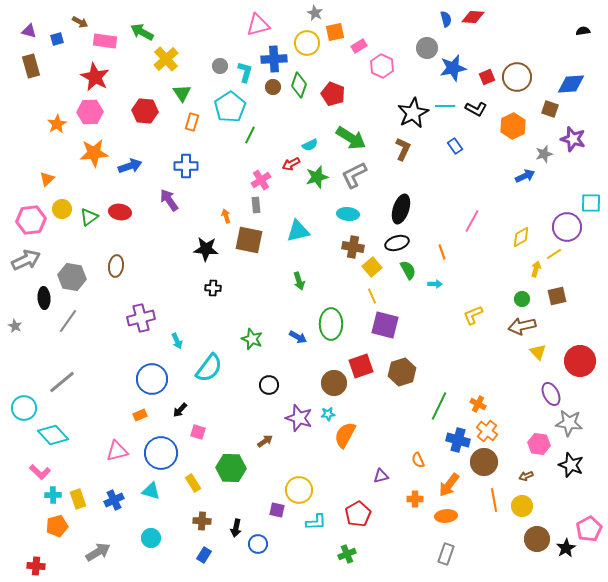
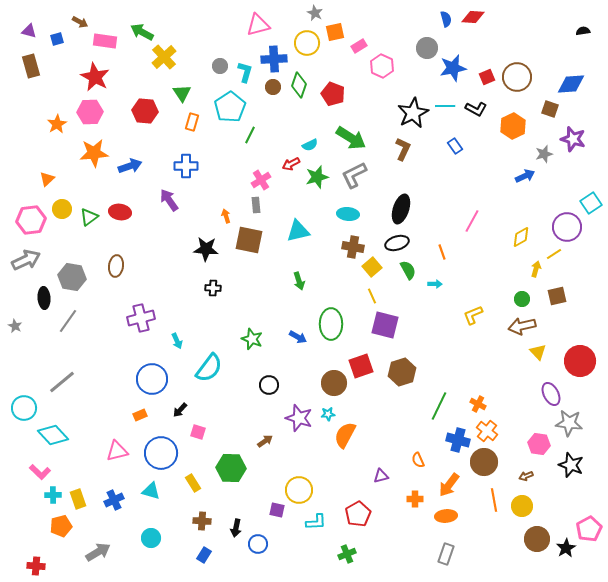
yellow cross at (166, 59): moved 2 px left, 2 px up
cyan square at (591, 203): rotated 35 degrees counterclockwise
orange pentagon at (57, 526): moved 4 px right
